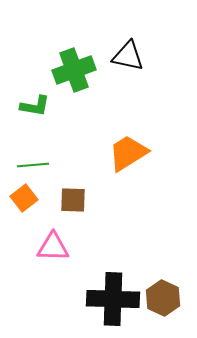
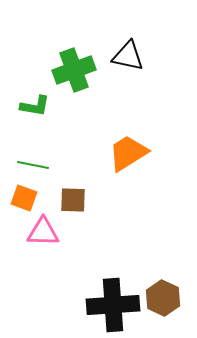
green line: rotated 16 degrees clockwise
orange square: rotated 32 degrees counterclockwise
pink triangle: moved 10 px left, 15 px up
black cross: moved 6 px down; rotated 6 degrees counterclockwise
